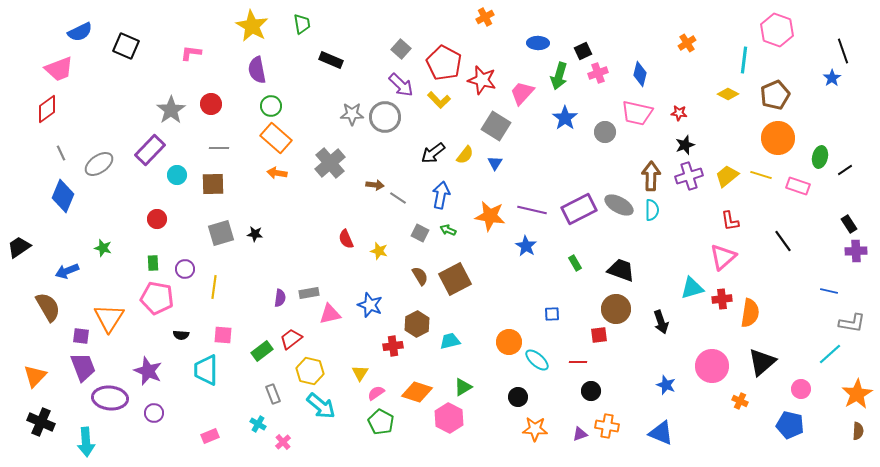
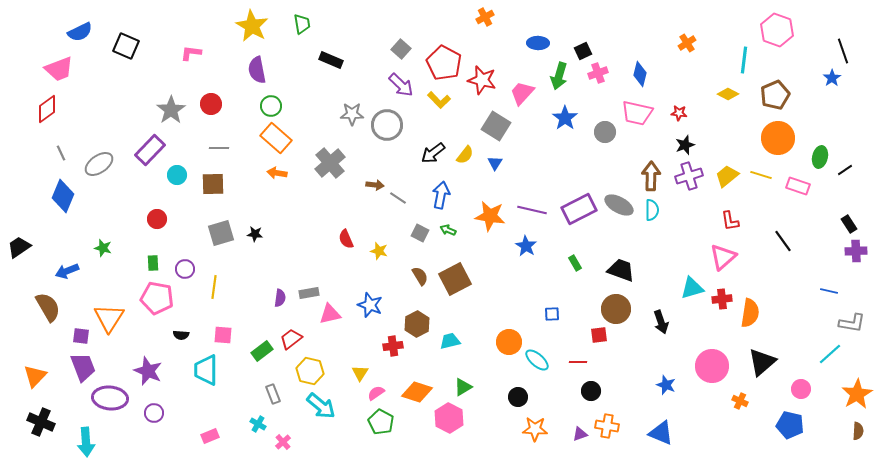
gray circle at (385, 117): moved 2 px right, 8 px down
